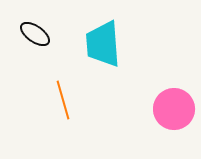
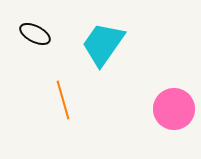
black ellipse: rotated 8 degrees counterclockwise
cyan trapezoid: rotated 39 degrees clockwise
